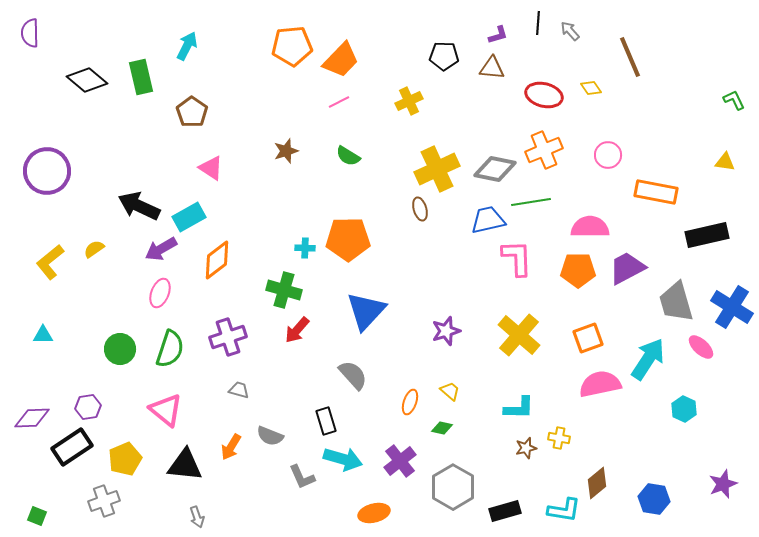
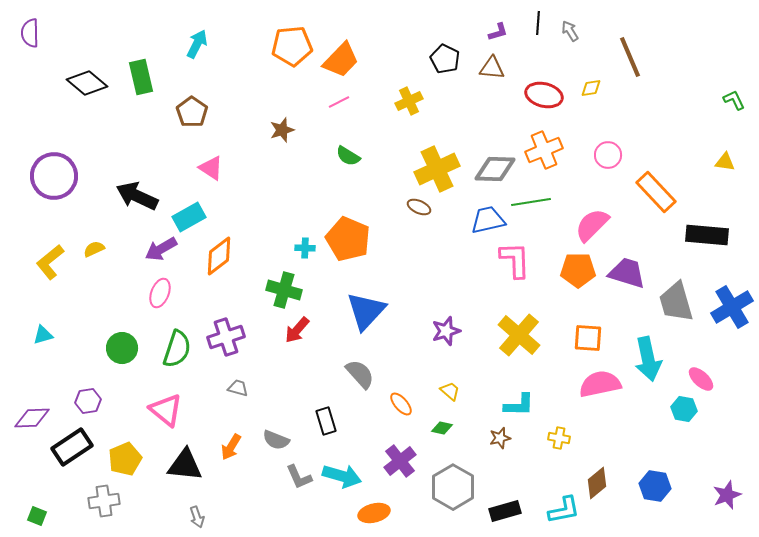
gray arrow at (570, 31): rotated 10 degrees clockwise
purple L-shape at (498, 35): moved 3 px up
cyan arrow at (187, 46): moved 10 px right, 2 px up
black pentagon at (444, 56): moved 1 px right, 3 px down; rotated 24 degrees clockwise
black diamond at (87, 80): moved 3 px down
yellow diamond at (591, 88): rotated 65 degrees counterclockwise
brown star at (286, 151): moved 4 px left, 21 px up
gray diamond at (495, 169): rotated 9 degrees counterclockwise
purple circle at (47, 171): moved 7 px right, 5 px down
orange rectangle at (656, 192): rotated 36 degrees clockwise
black arrow at (139, 206): moved 2 px left, 10 px up
brown ellipse at (420, 209): moved 1 px left, 2 px up; rotated 50 degrees counterclockwise
pink semicircle at (590, 227): moved 2 px right, 2 px up; rotated 45 degrees counterclockwise
black rectangle at (707, 235): rotated 18 degrees clockwise
orange pentagon at (348, 239): rotated 24 degrees clockwise
yellow semicircle at (94, 249): rotated 10 degrees clockwise
pink L-shape at (517, 258): moved 2 px left, 2 px down
orange diamond at (217, 260): moved 2 px right, 4 px up
purple trapezoid at (627, 268): moved 5 px down; rotated 45 degrees clockwise
blue cross at (732, 307): rotated 27 degrees clockwise
cyan triangle at (43, 335): rotated 15 degrees counterclockwise
purple cross at (228, 337): moved 2 px left
orange square at (588, 338): rotated 24 degrees clockwise
pink ellipse at (701, 347): moved 32 px down
green circle at (120, 349): moved 2 px right, 1 px up
green semicircle at (170, 349): moved 7 px right
cyan arrow at (648, 359): rotated 135 degrees clockwise
gray semicircle at (353, 375): moved 7 px right, 1 px up
gray trapezoid at (239, 390): moved 1 px left, 2 px up
orange ellipse at (410, 402): moved 9 px left, 2 px down; rotated 60 degrees counterclockwise
purple hexagon at (88, 407): moved 6 px up
cyan L-shape at (519, 408): moved 3 px up
cyan hexagon at (684, 409): rotated 15 degrees counterclockwise
gray semicircle at (270, 436): moved 6 px right, 4 px down
brown star at (526, 448): moved 26 px left, 10 px up
cyan arrow at (343, 459): moved 1 px left, 17 px down
gray L-shape at (302, 477): moved 3 px left
purple star at (723, 484): moved 4 px right, 11 px down
blue hexagon at (654, 499): moved 1 px right, 13 px up
gray cross at (104, 501): rotated 12 degrees clockwise
cyan L-shape at (564, 510): rotated 20 degrees counterclockwise
